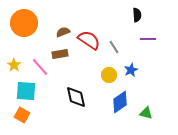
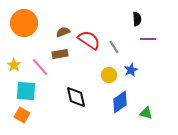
black semicircle: moved 4 px down
